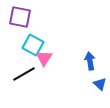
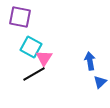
cyan square: moved 2 px left, 2 px down
black line: moved 10 px right
blue triangle: moved 2 px up; rotated 32 degrees clockwise
